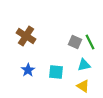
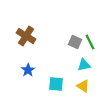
cyan square: moved 12 px down
